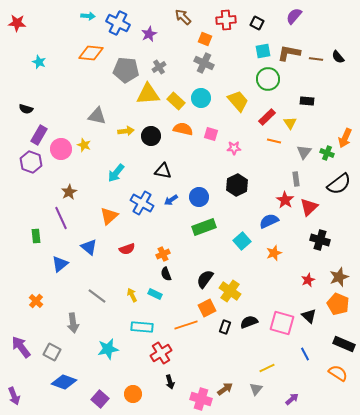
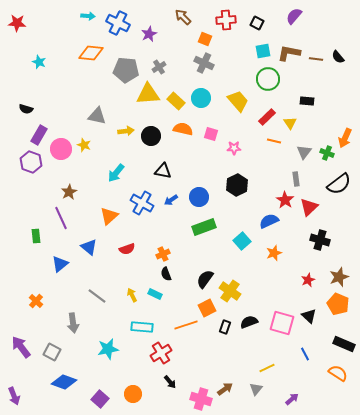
black arrow at (170, 382): rotated 24 degrees counterclockwise
